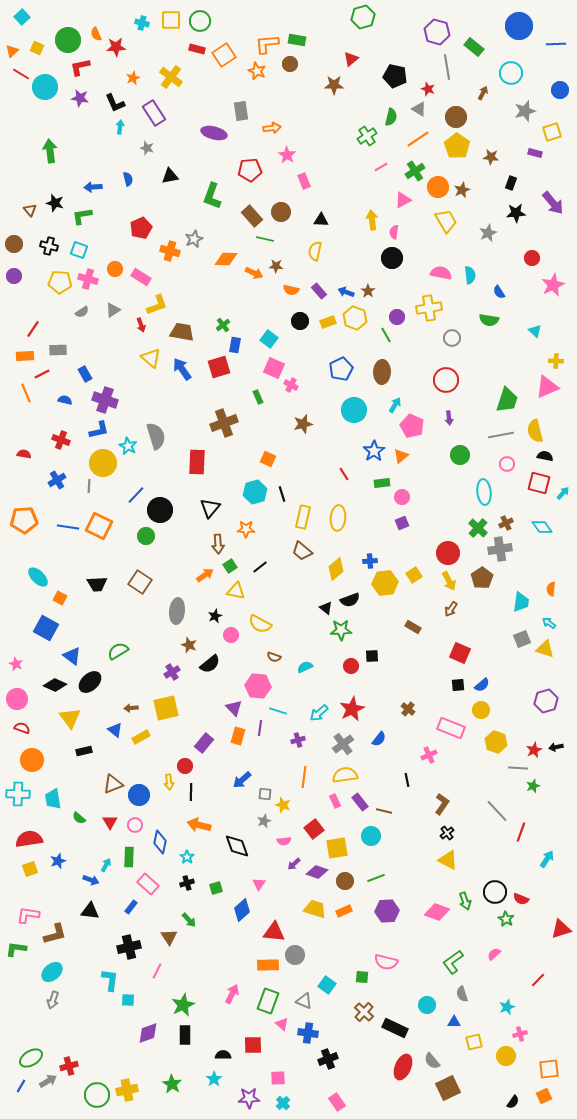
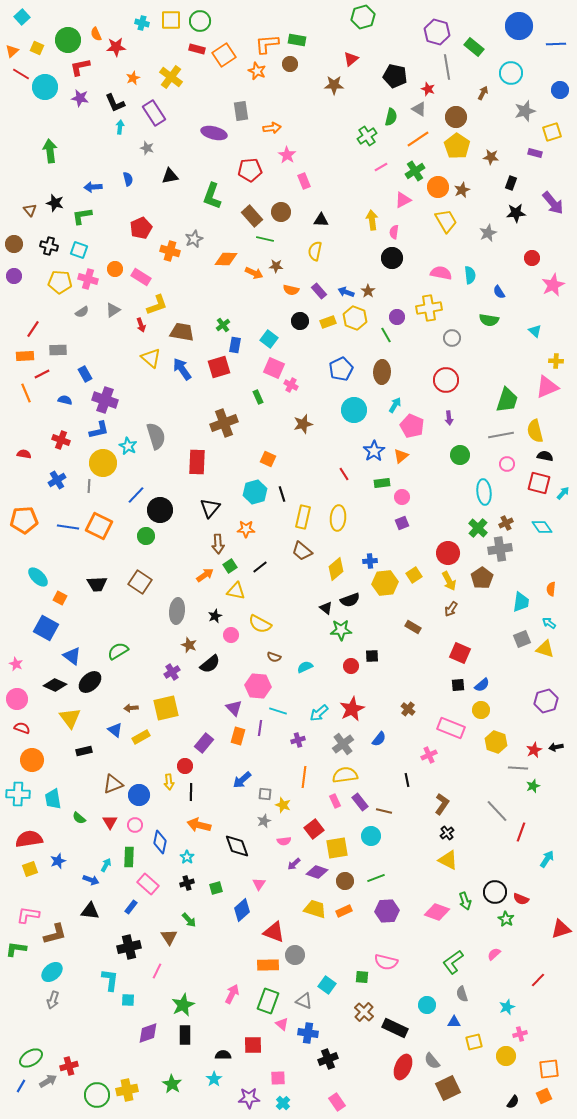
red triangle at (274, 932): rotated 15 degrees clockwise
